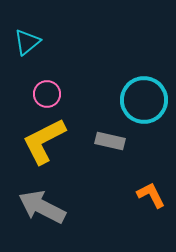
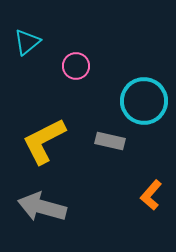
pink circle: moved 29 px right, 28 px up
cyan circle: moved 1 px down
orange L-shape: rotated 112 degrees counterclockwise
gray arrow: rotated 12 degrees counterclockwise
